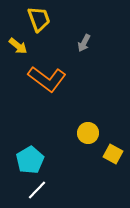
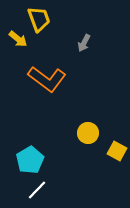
yellow arrow: moved 7 px up
yellow square: moved 4 px right, 3 px up
